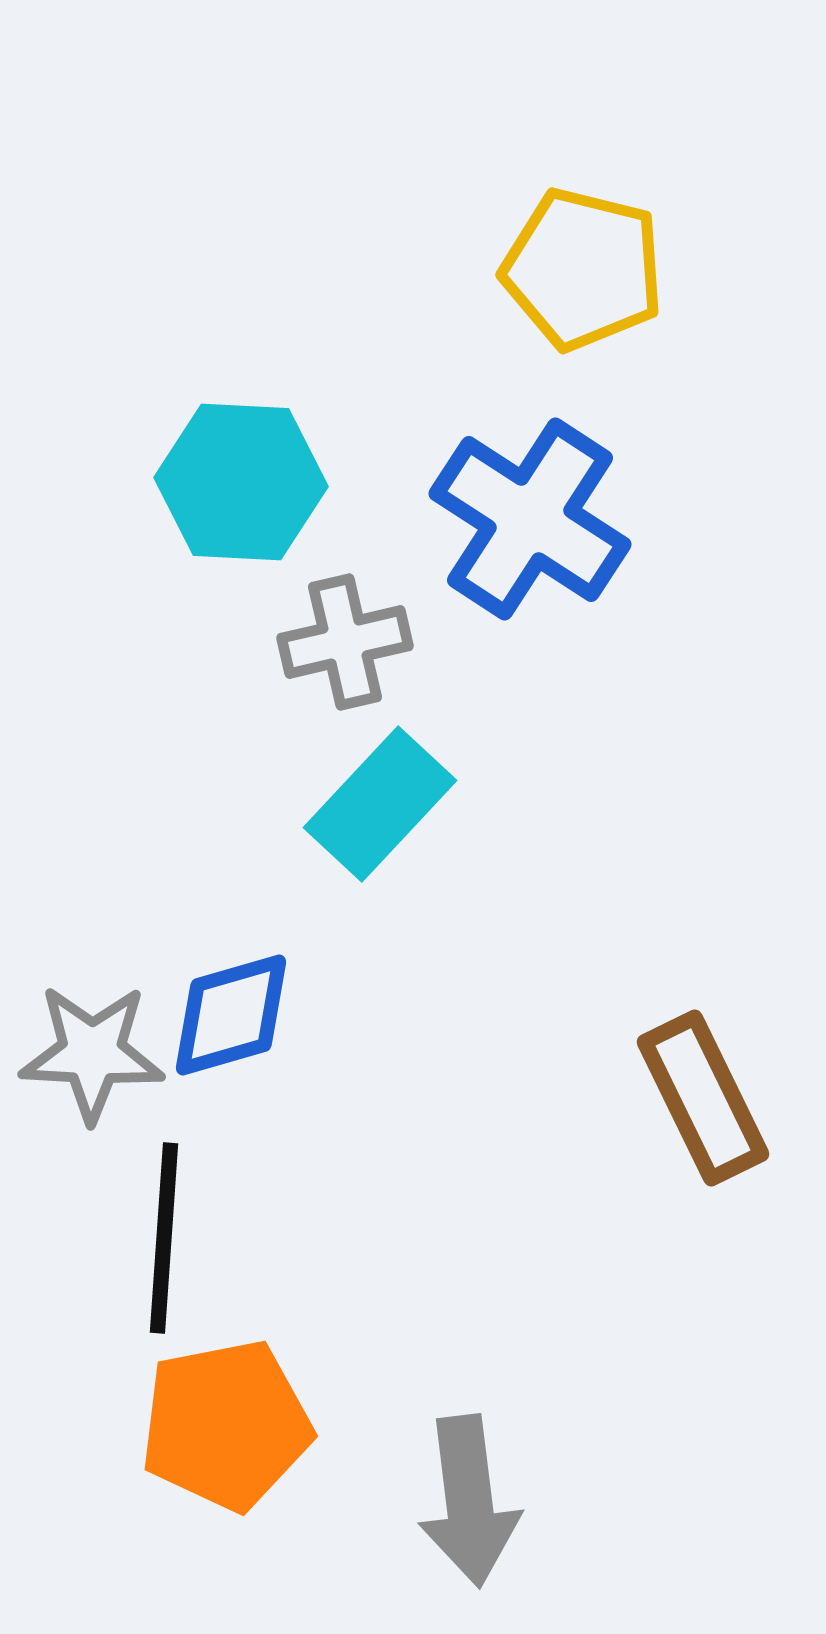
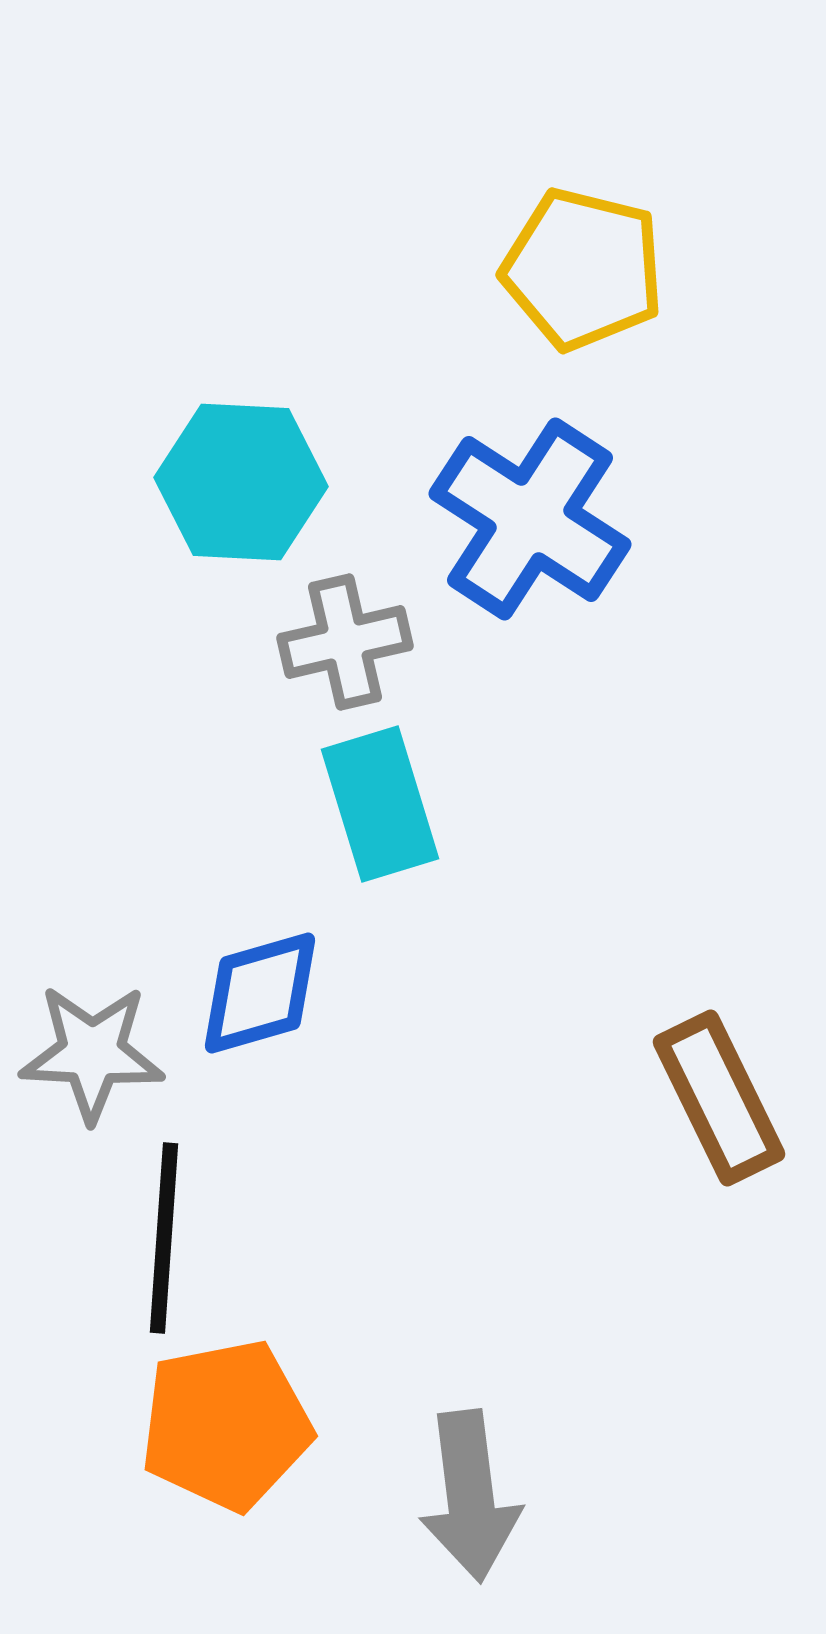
cyan rectangle: rotated 60 degrees counterclockwise
blue diamond: moved 29 px right, 22 px up
brown rectangle: moved 16 px right
gray arrow: moved 1 px right, 5 px up
